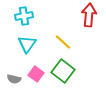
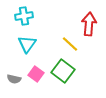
red arrow: moved 9 px down
yellow line: moved 7 px right, 2 px down
